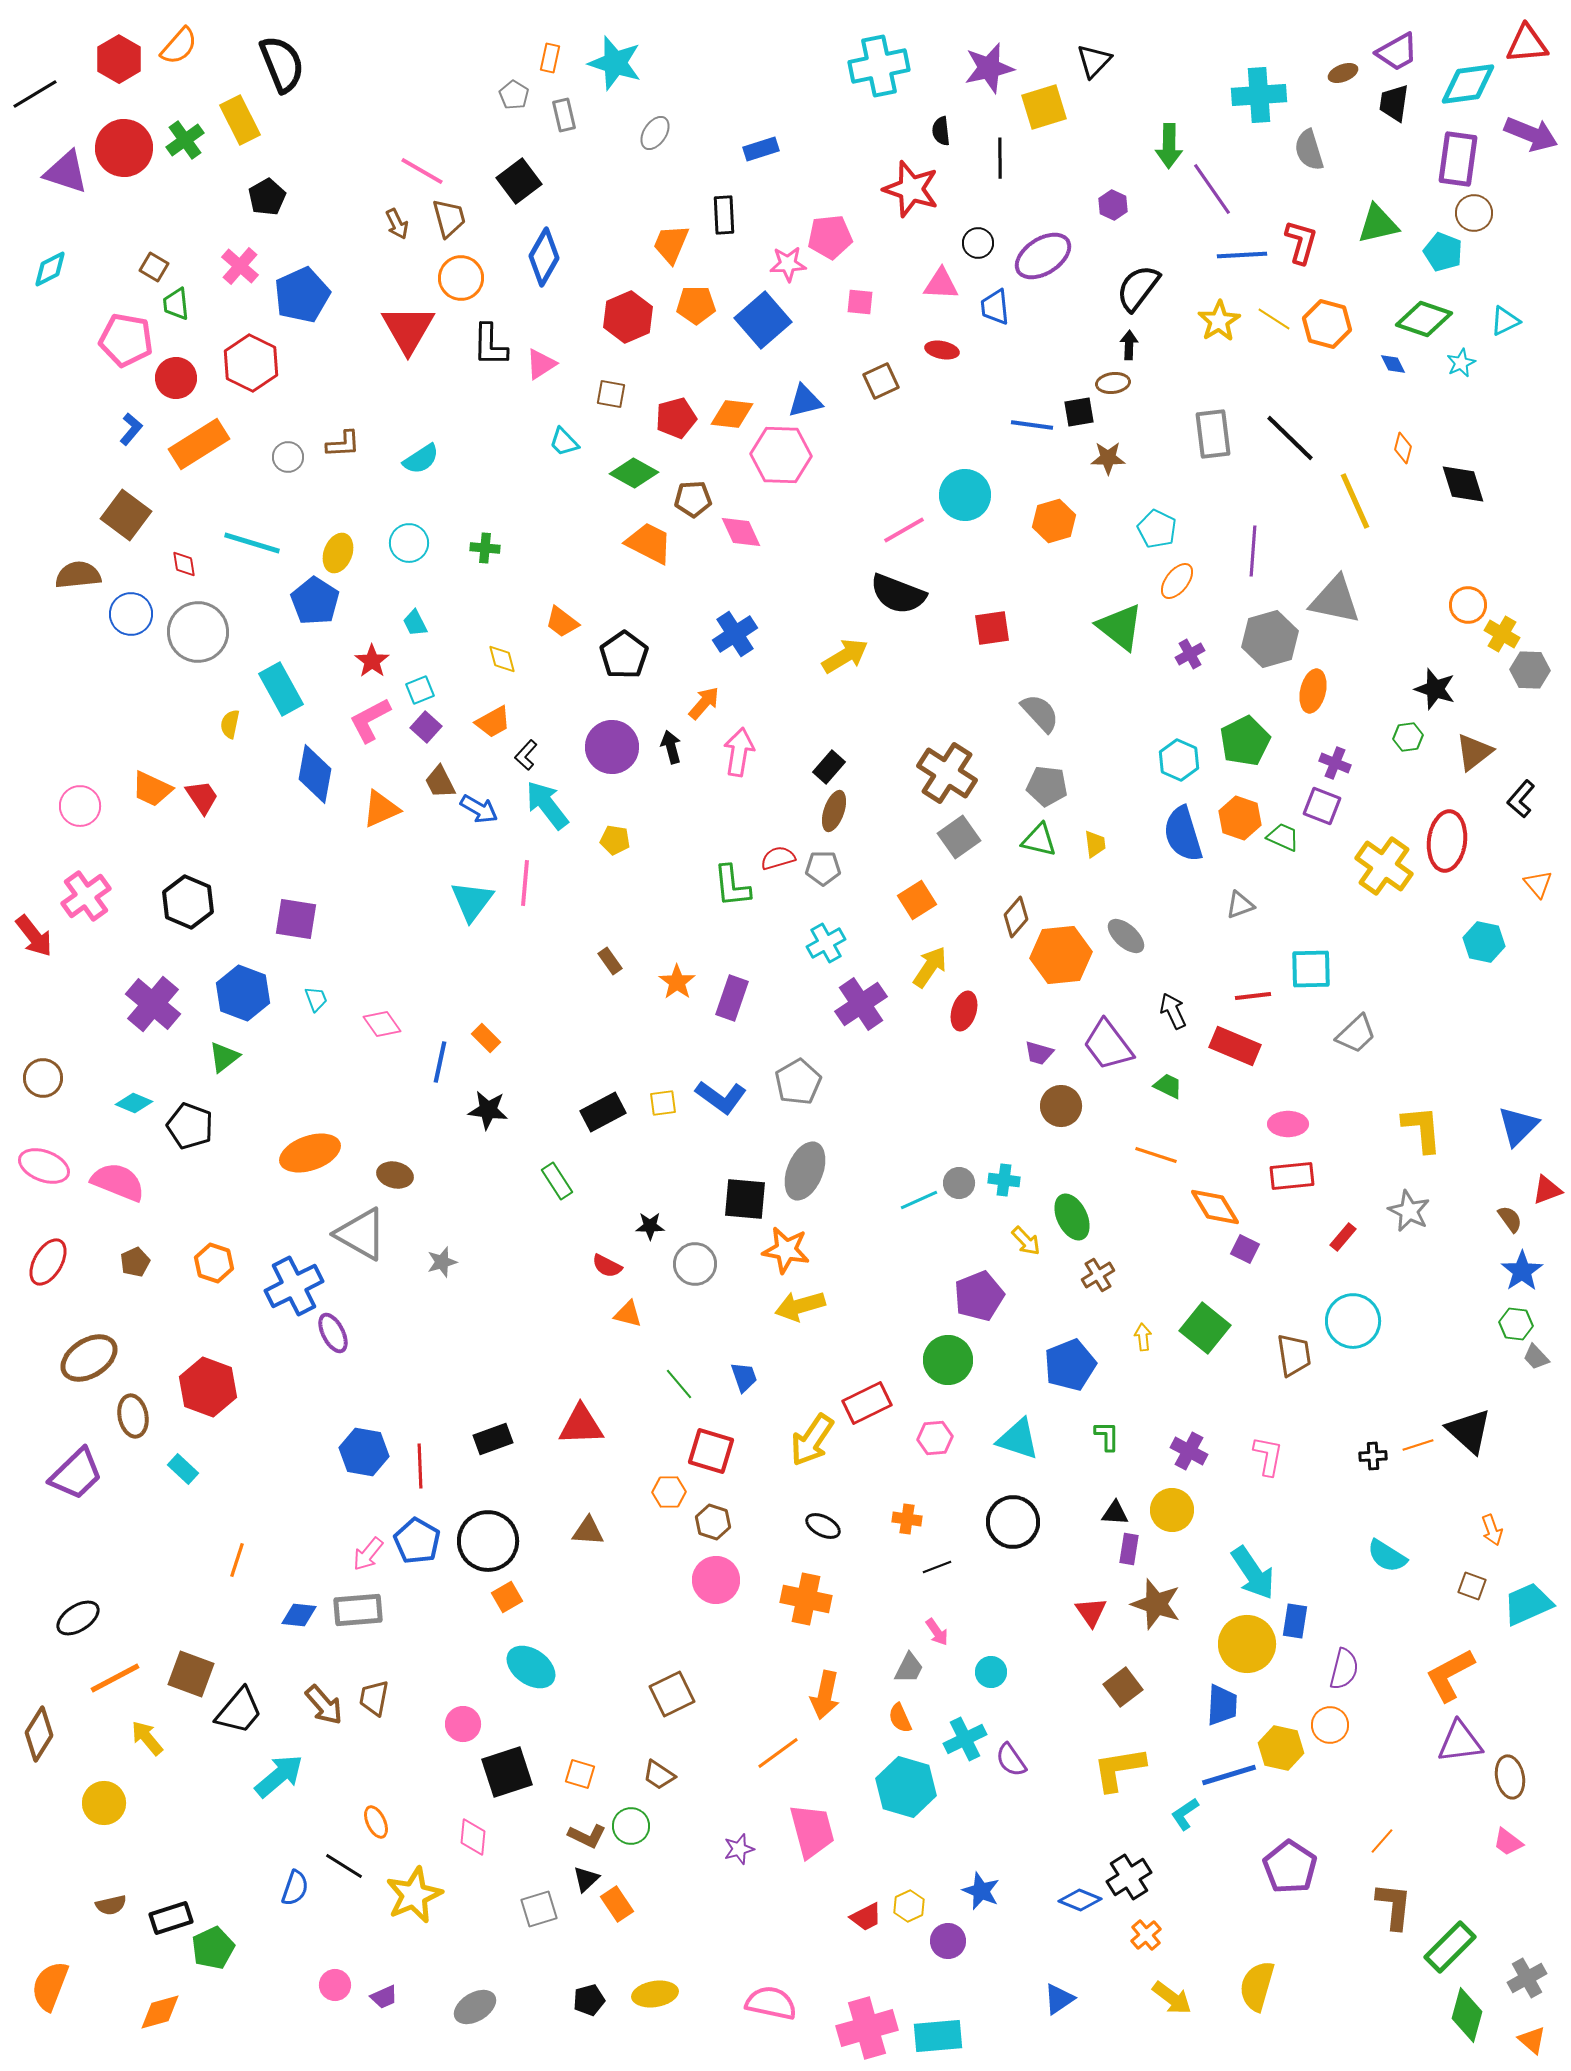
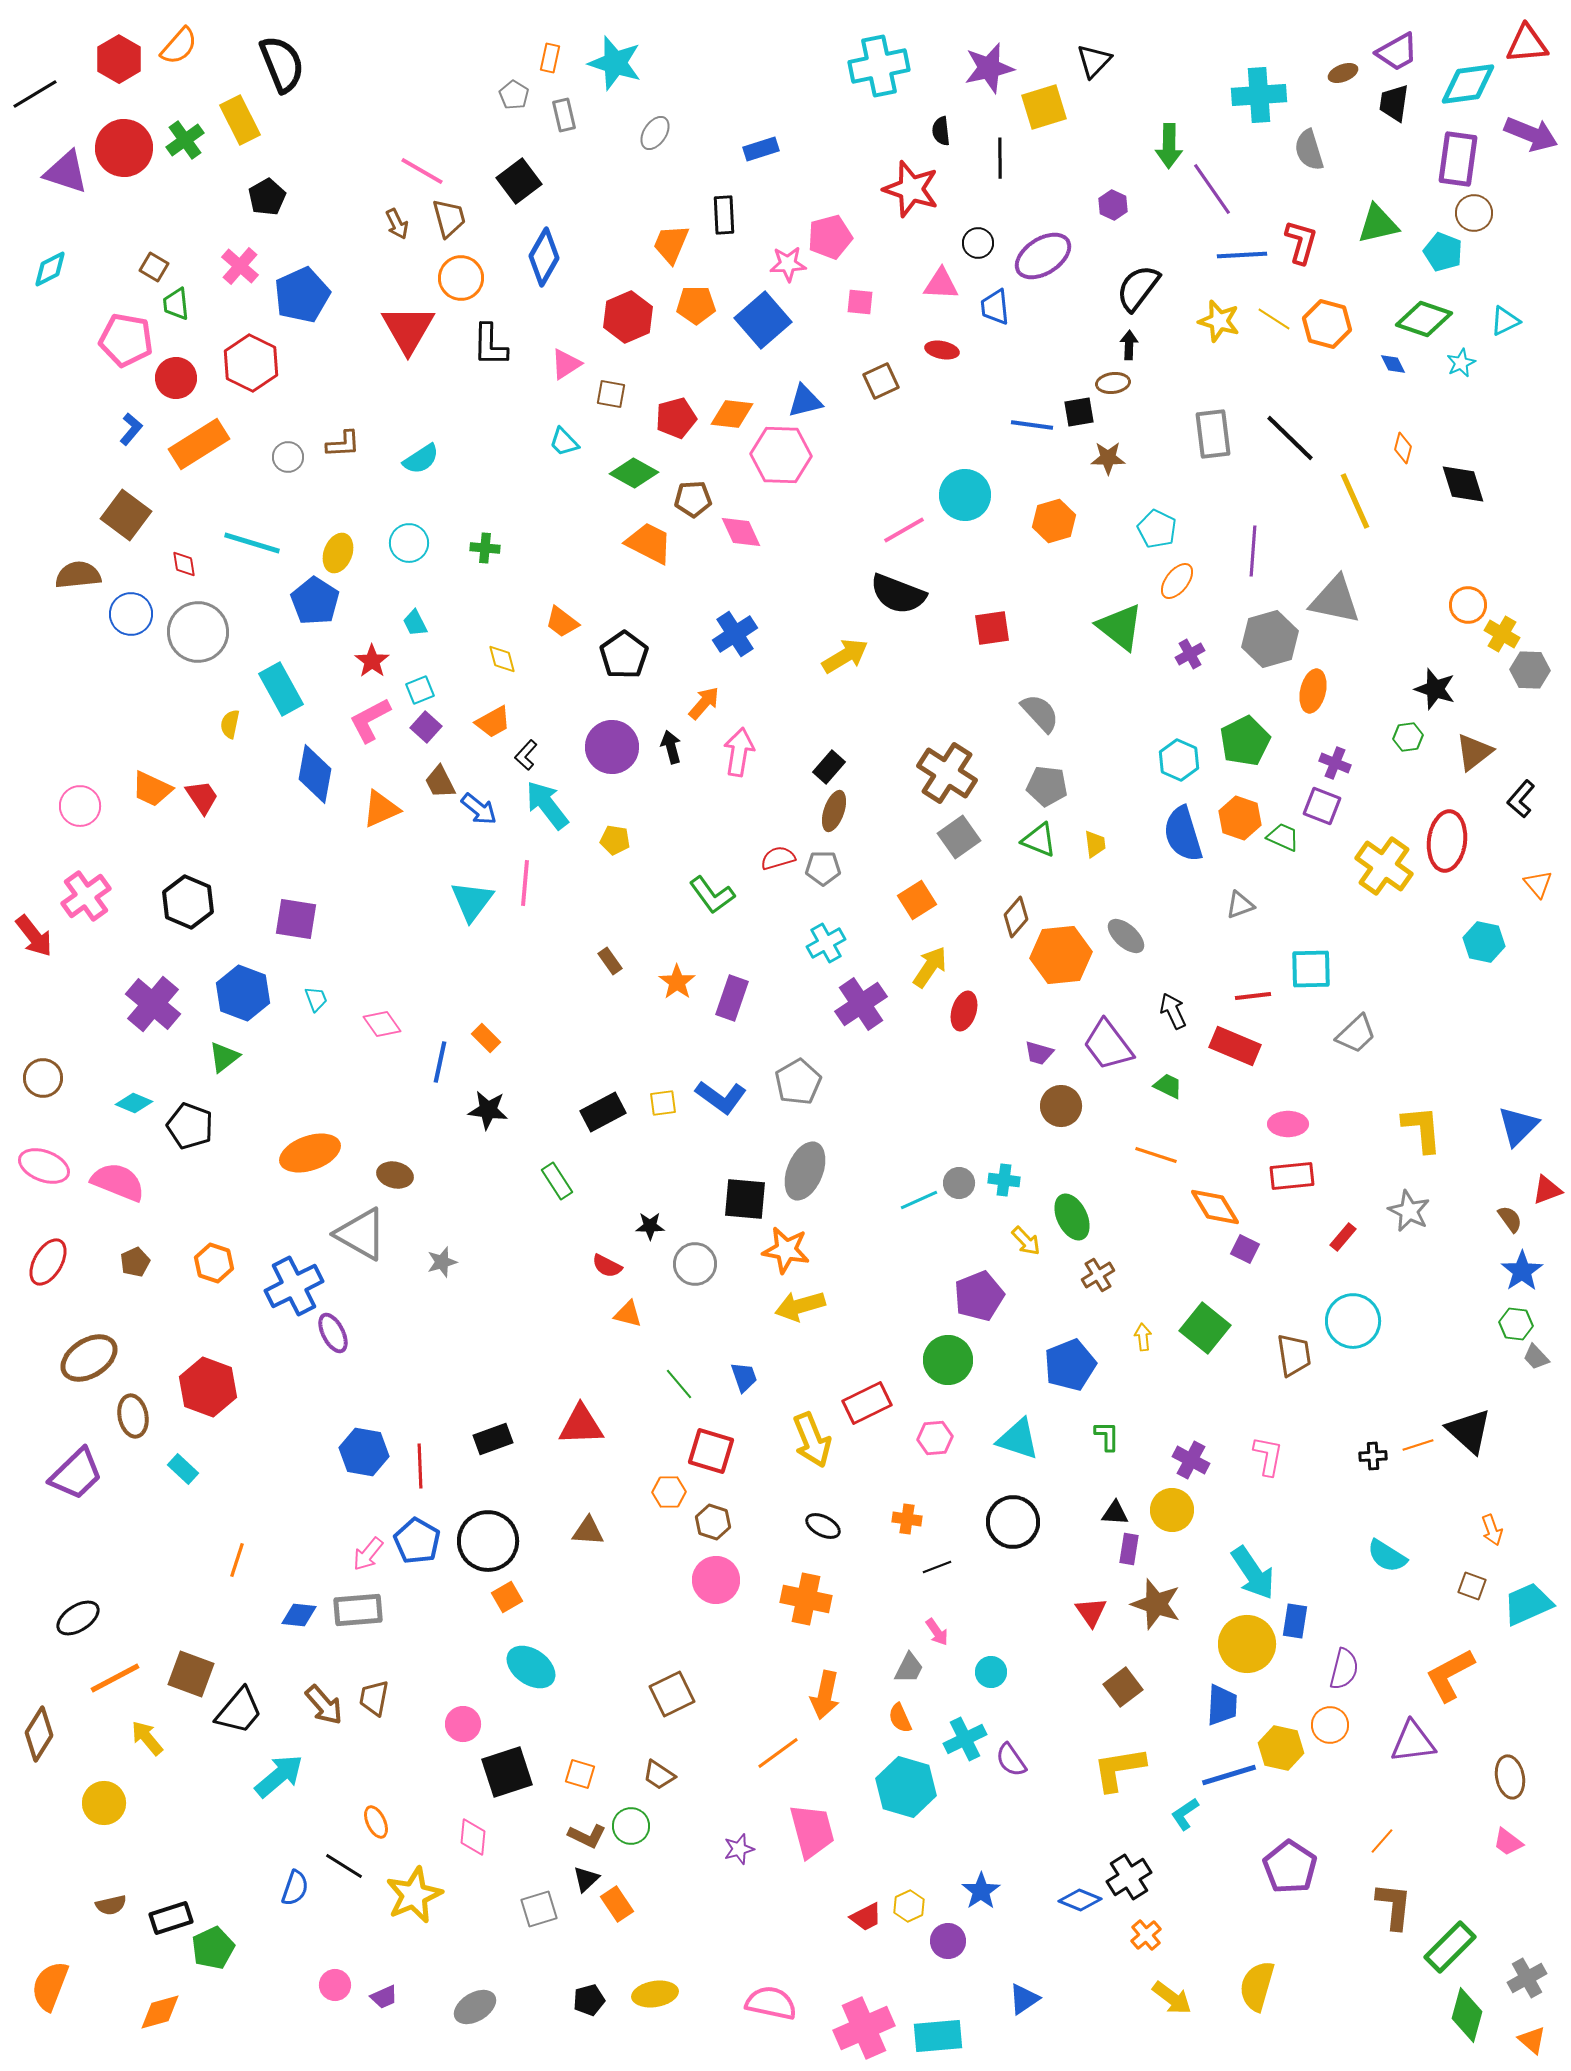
pink pentagon at (830, 237): rotated 9 degrees counterclockwise
yellow star at (1219, 321): rotated 24 degrees counterclockwise
pink triangle at (541, 364): moved 25 px right
blue arrow at (479, 809): rotated 9 degrees clockwise
green triangle at (1039, 840): rotated 9 degrees clockwise
green L-shape at (732, 886): moved 20 px left, 9 px down; rotated 30 degrees counterclockwise
yellow arrow at (812, 1440): rotated 56 degrees counterclockwise
purple cross at (1189, 1451): moved 2 px right, 9 px down
purple triangle at (1460, 1742): moved 47 px left
blue star at (981, 1891): rotated 15 degrees clockwise
blue triangle at (1059, 1999): moved 35 px left
pink cross at (867, 2028): moved 3 px left; rotated 8 degrees counterclockwise
